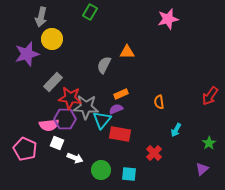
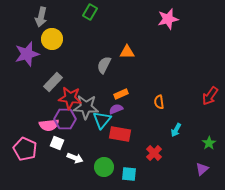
green circle: moved 3 px right, 3 px up
